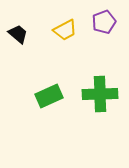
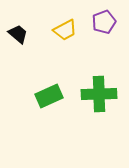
green cross: moved 1 px left
